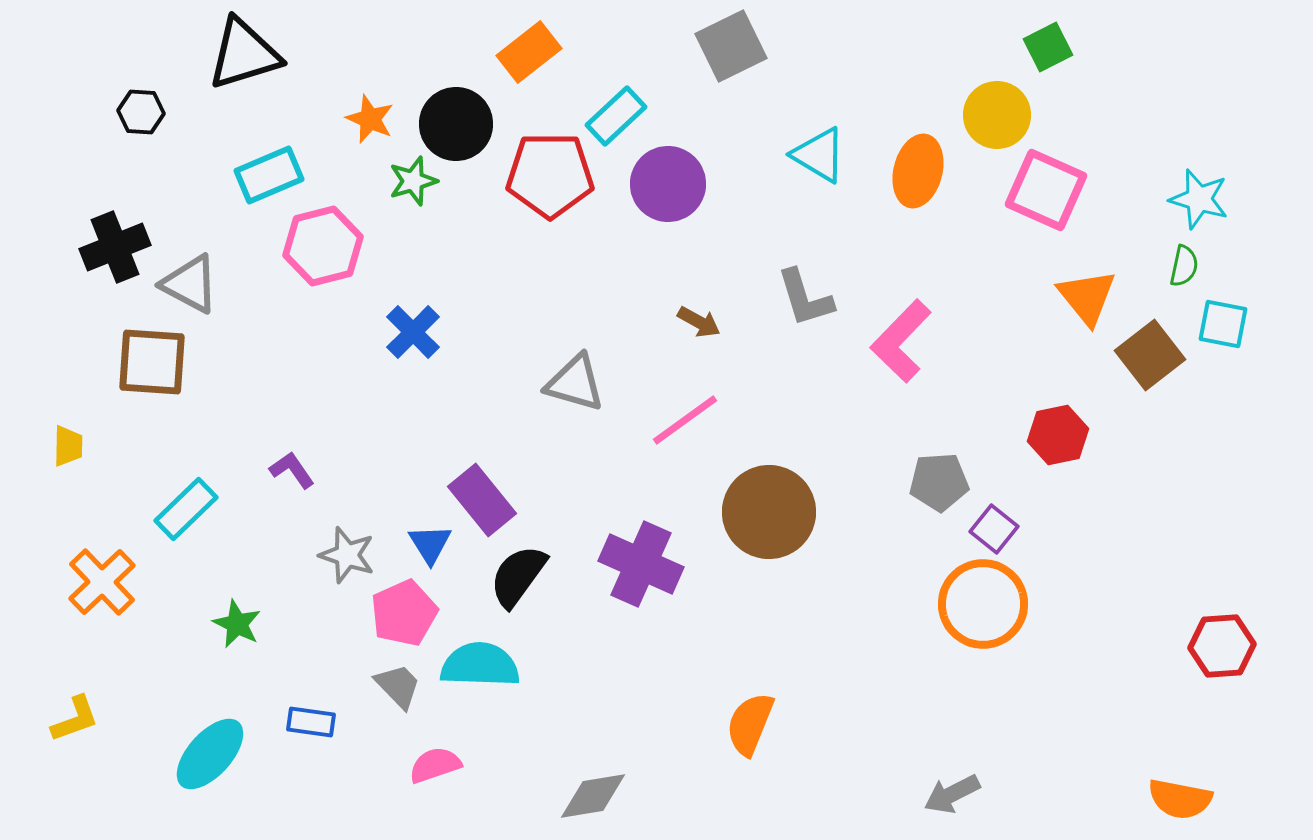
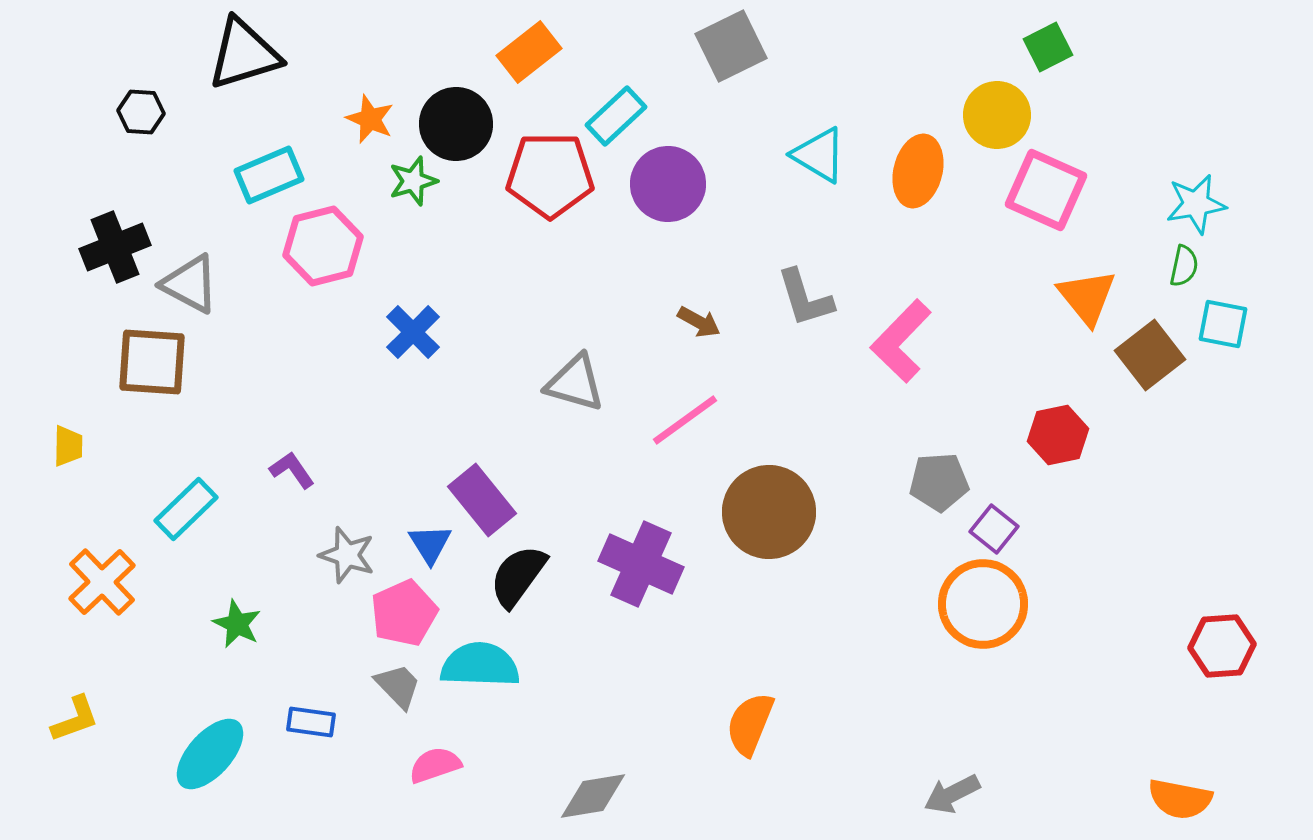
cyan star at (1199, 199): moved 3 px left, 5 px down; rotated 26 degrees counterclockwise
